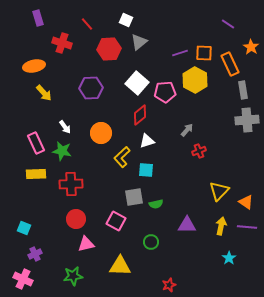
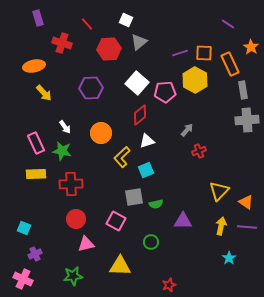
cyan square at (146, 170): rotated 28 degrees counterclockwise
purple triangle at (187, 225): moved 4 px left, 4 px up
